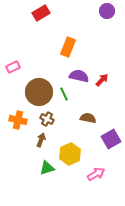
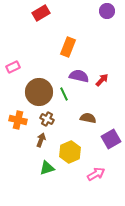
yellow hexagon: moved 2 px up
